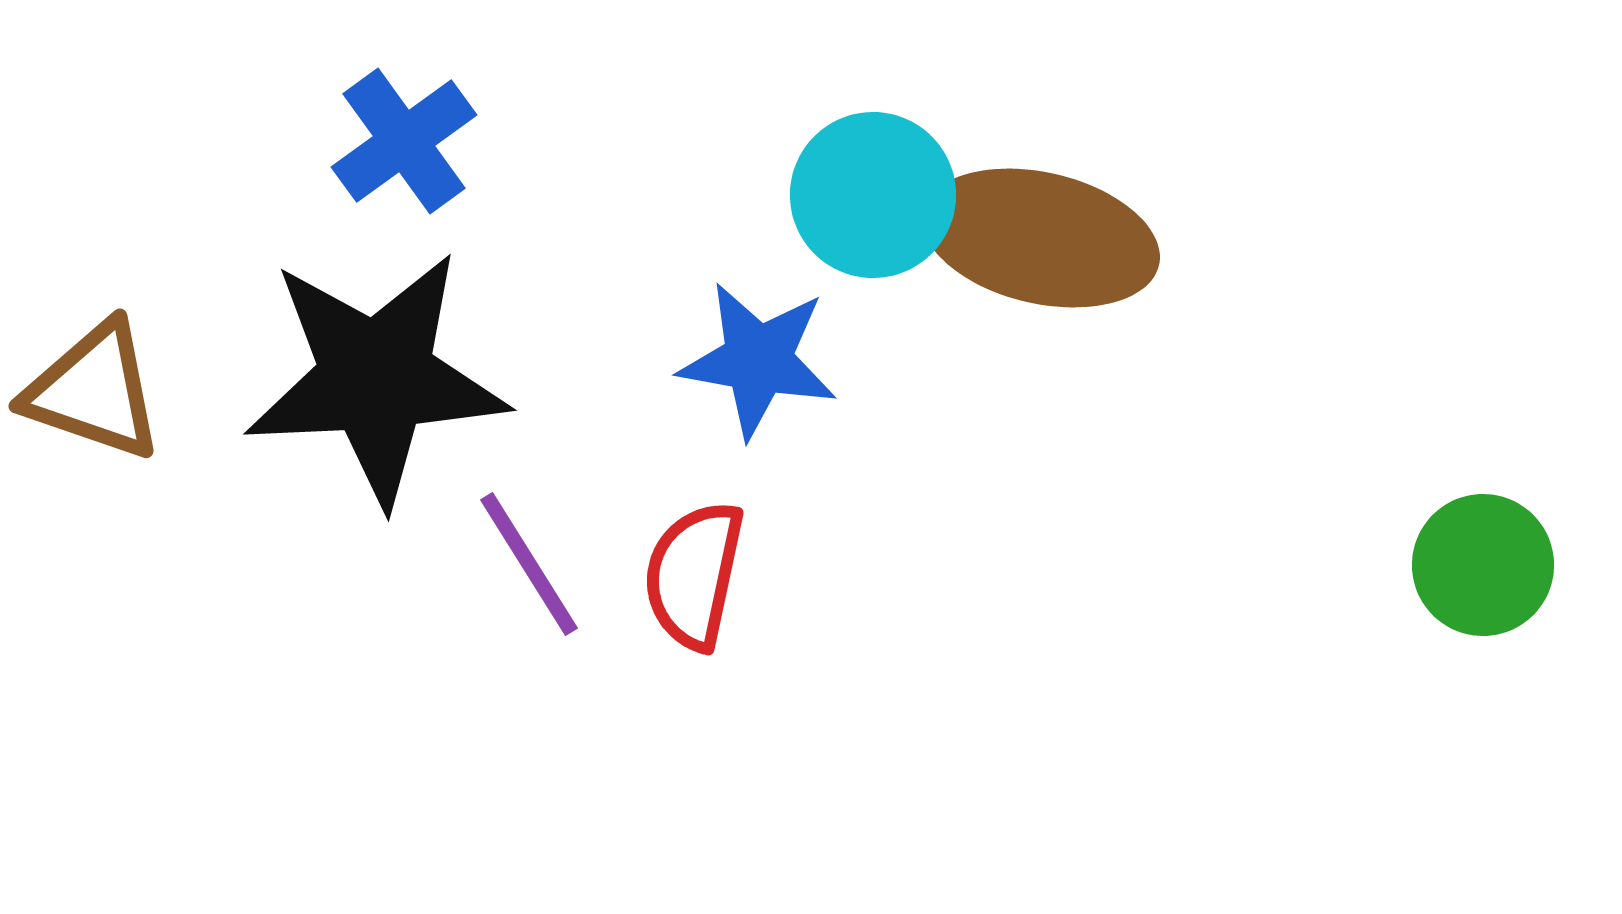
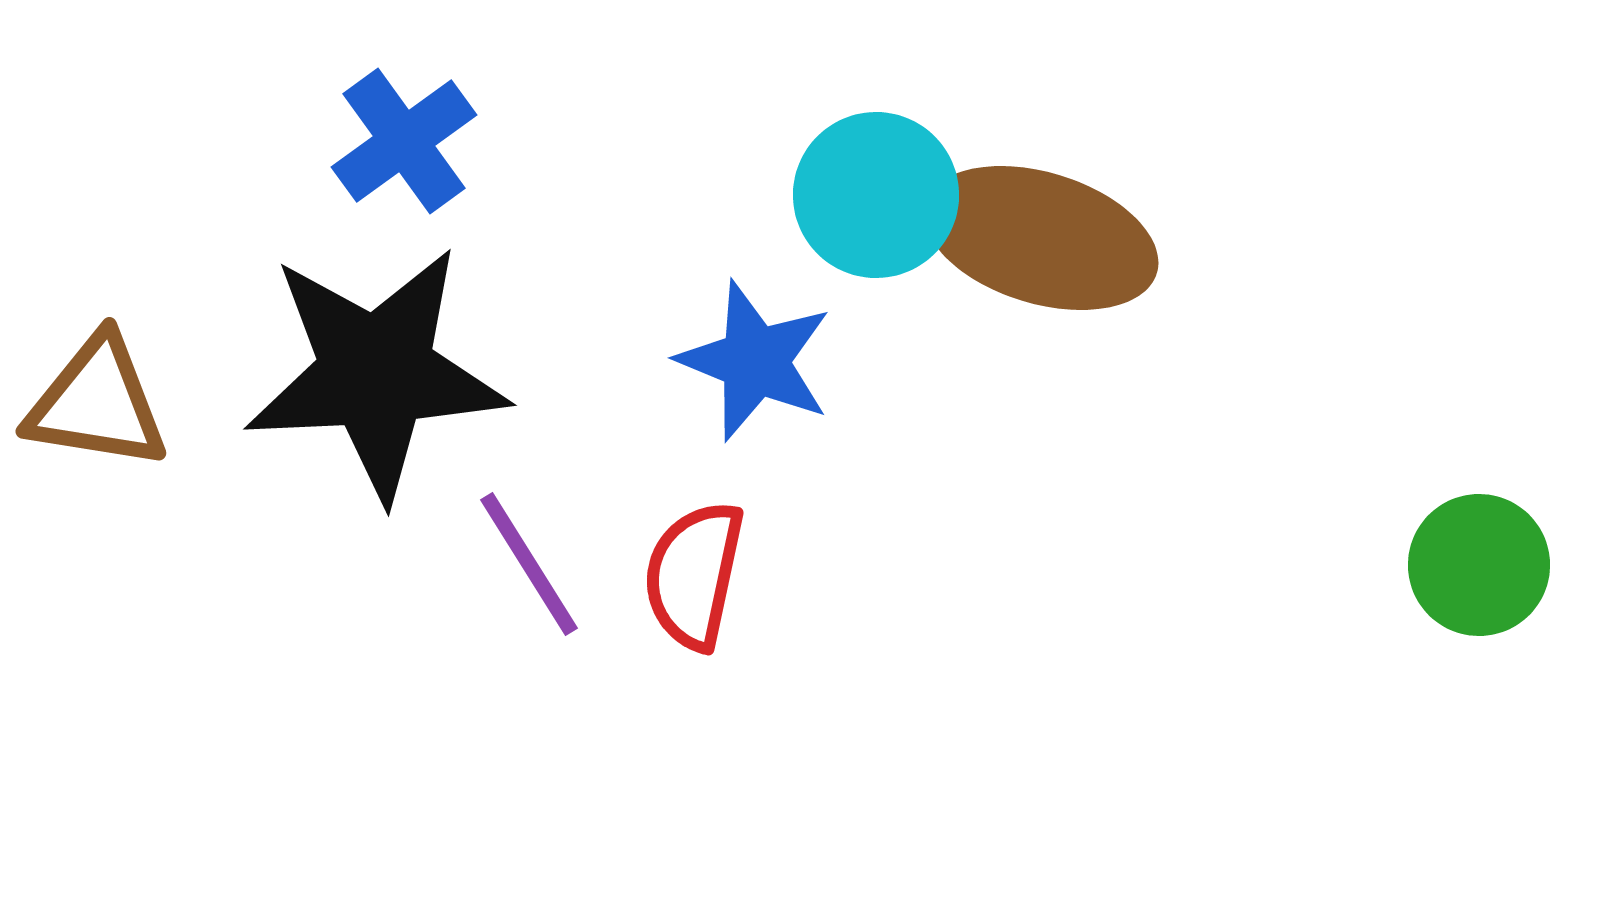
cyan circle: moved 3 px right
brown ellipse: rotated 4 degrees clockwise
blue star: moved 3 px left, 1 px down; rotated 12 degrees clockwise
black star: moved 5 px up
brown triangle: moved 3 px right, 12 px down; rotated 10 degrees counterclockwise
green circle: moved 4 px left
